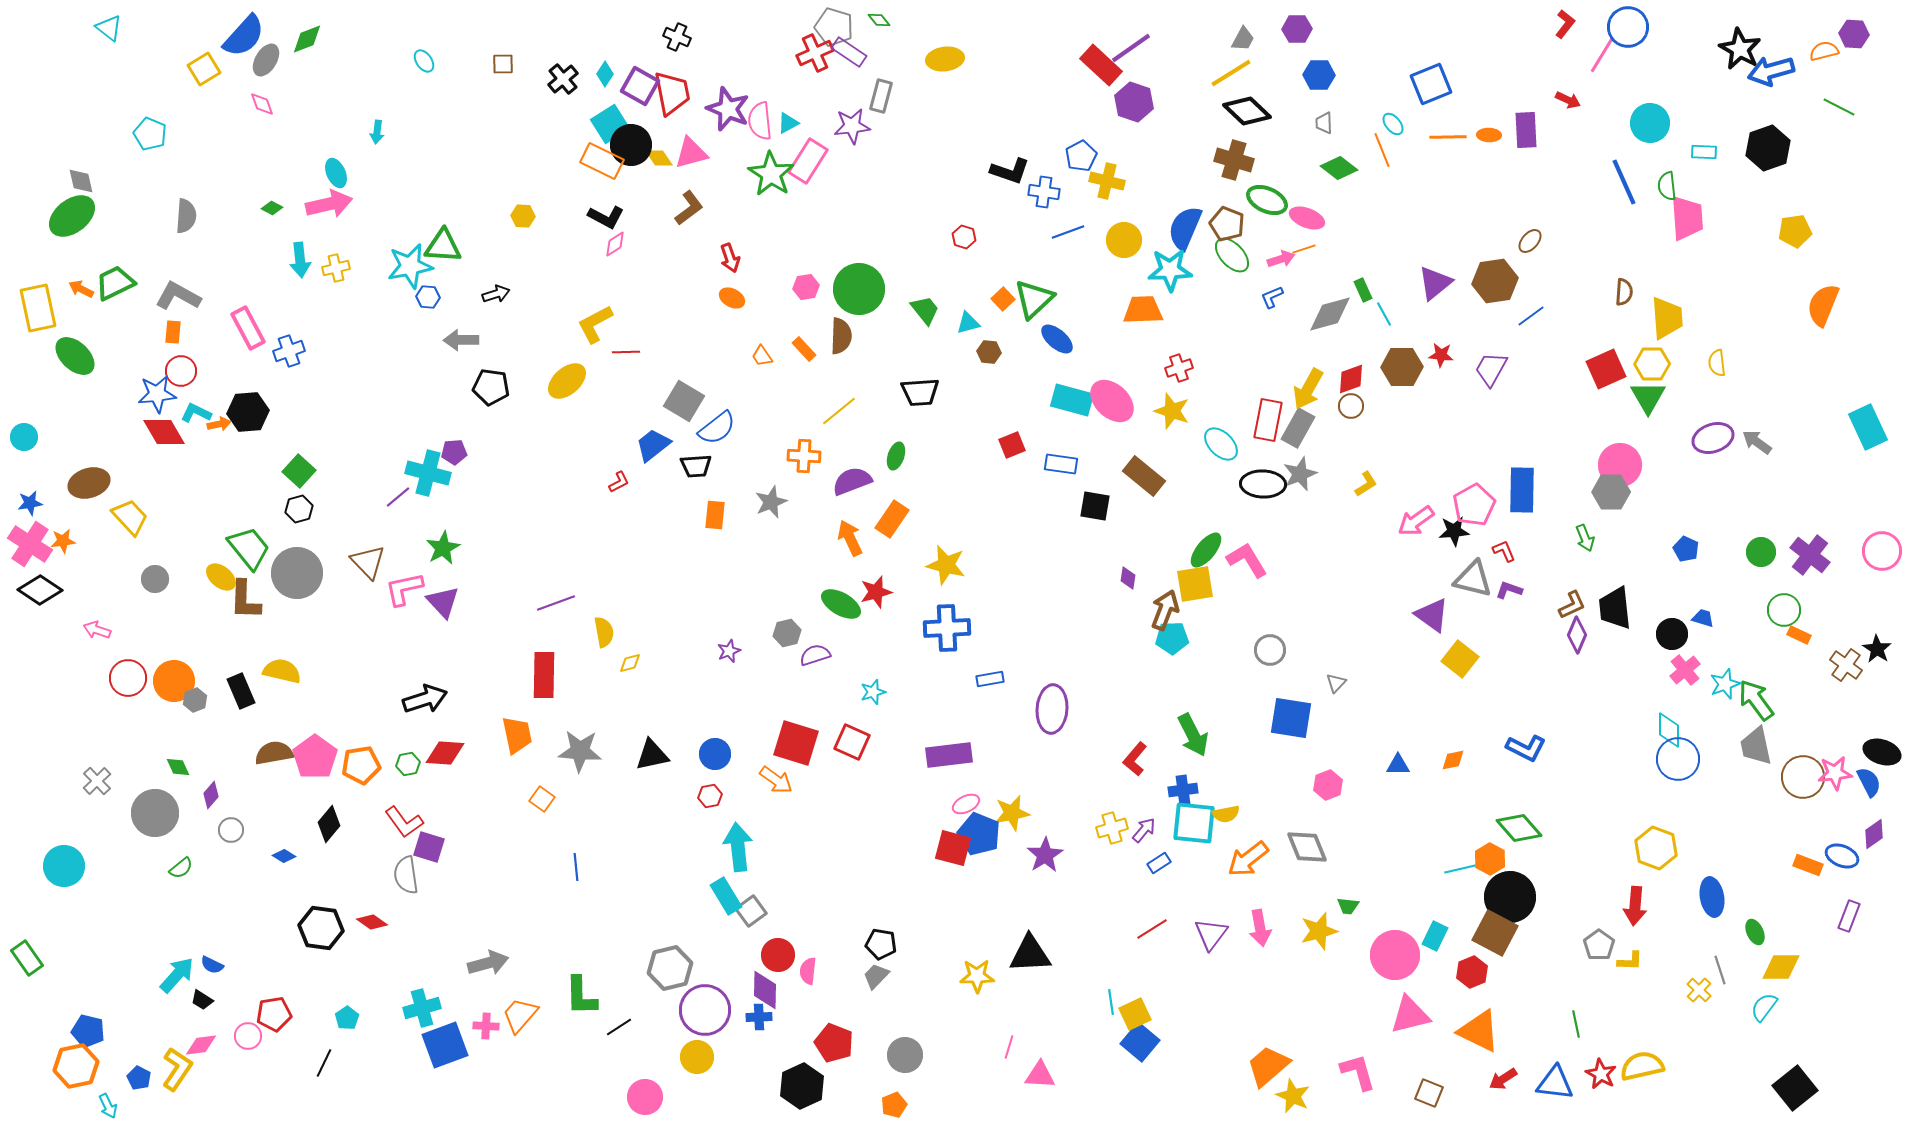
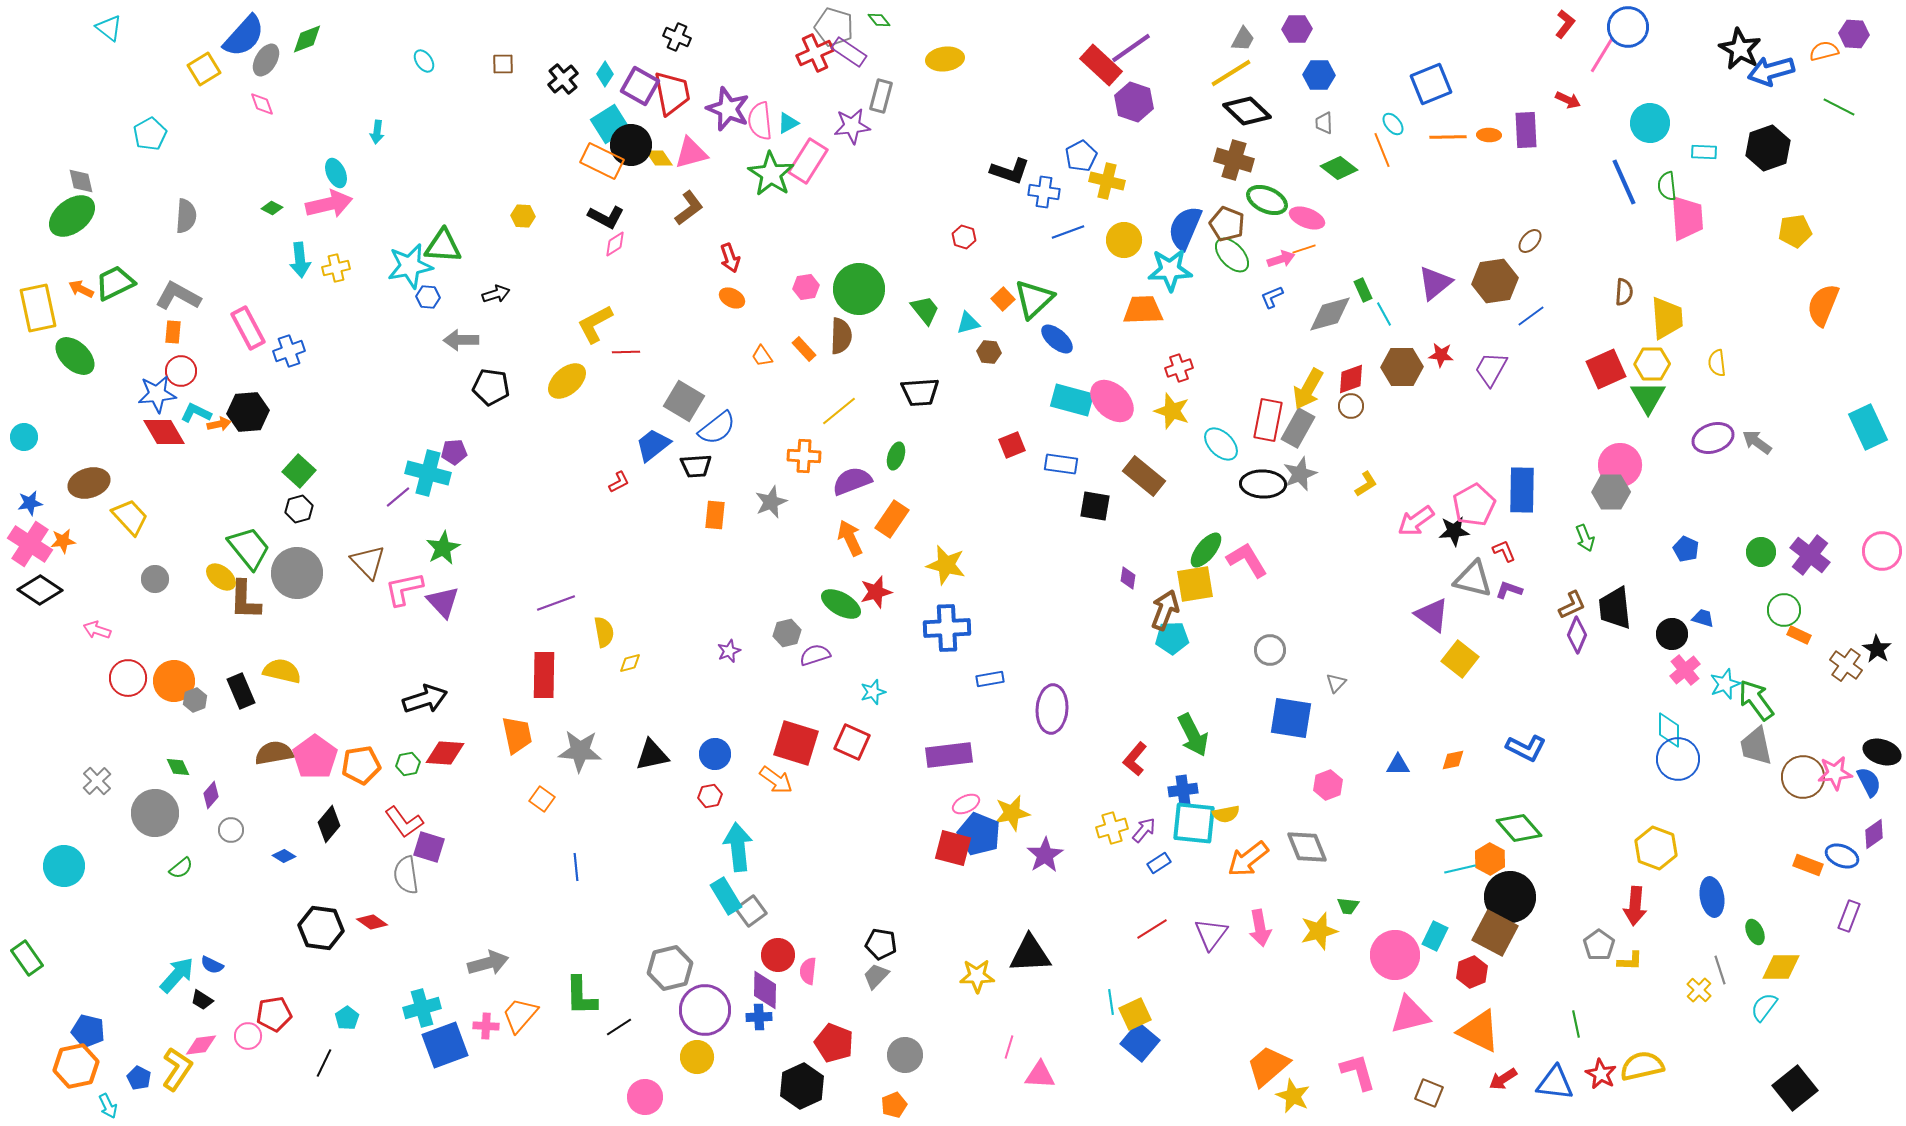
cyan pentagon at (150, 134): rotated 20 degrees clockwise
